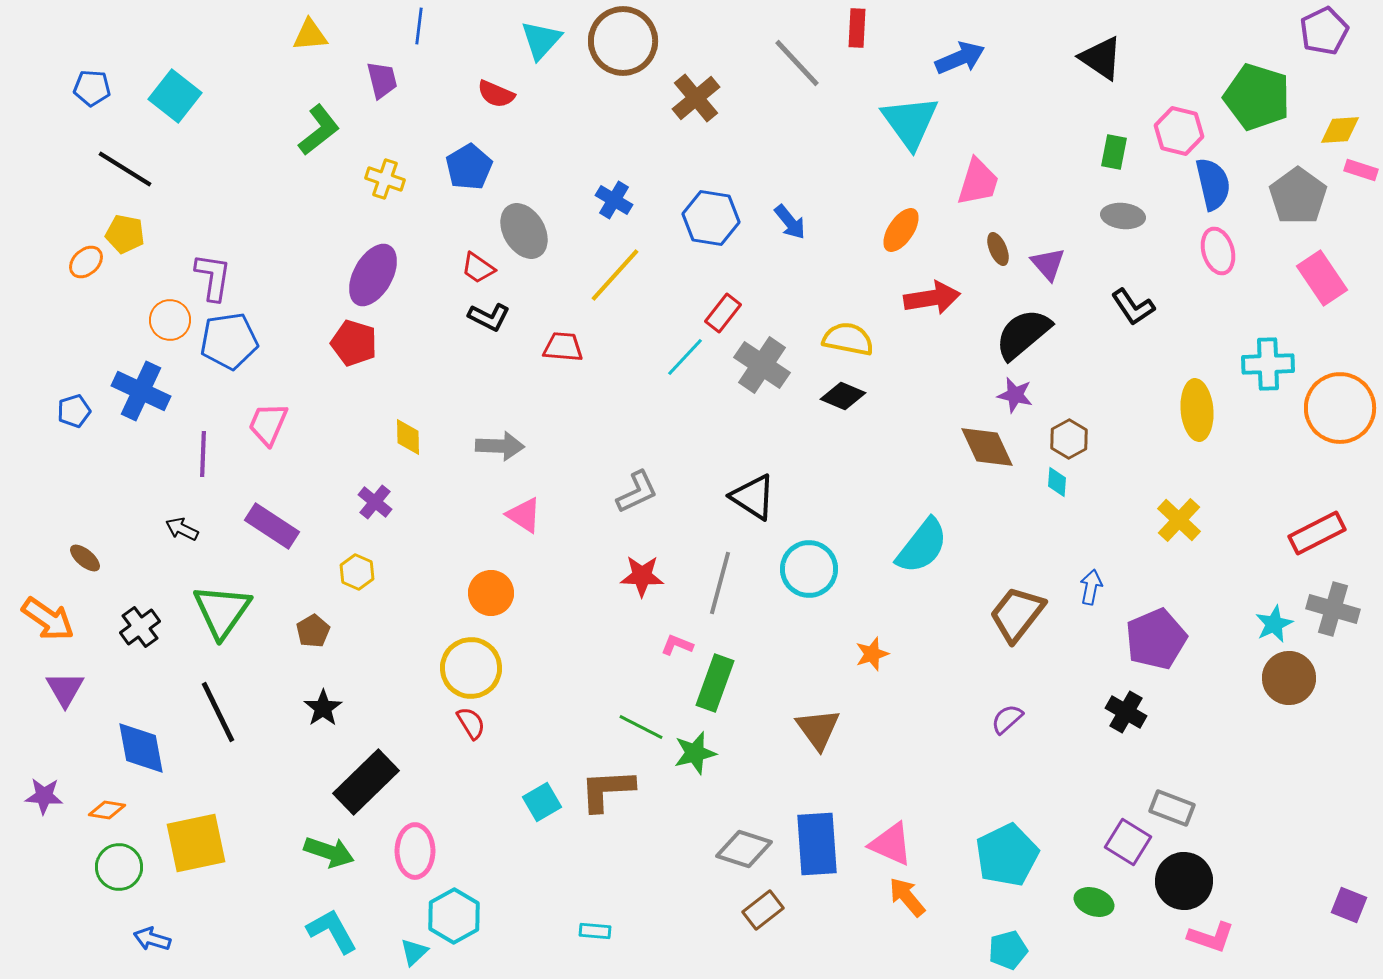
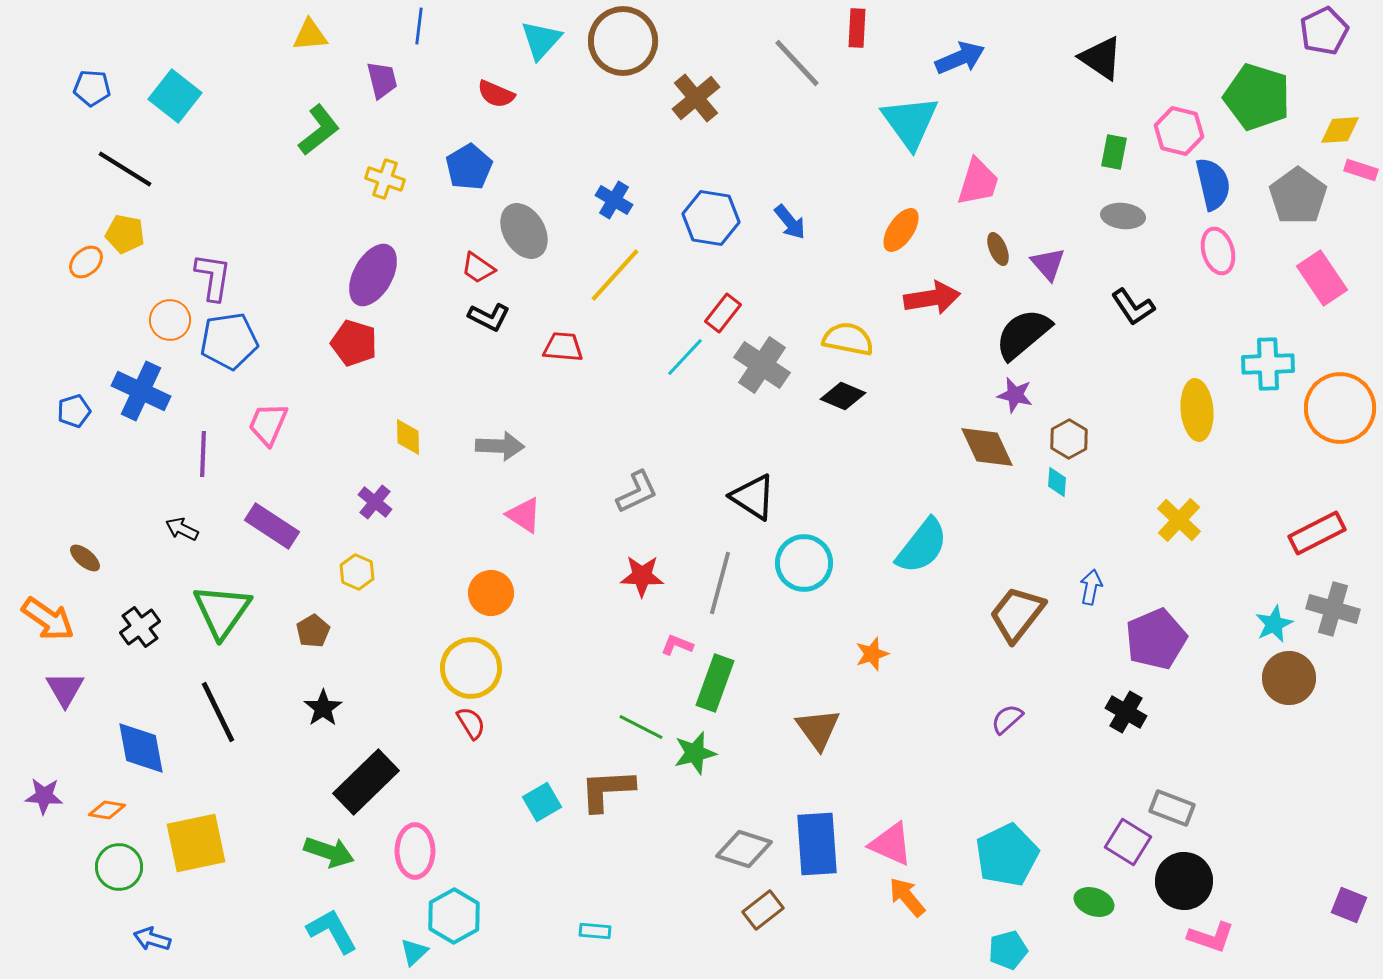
cyan circle at (809, 569): moved 5 px left, 6 px up
